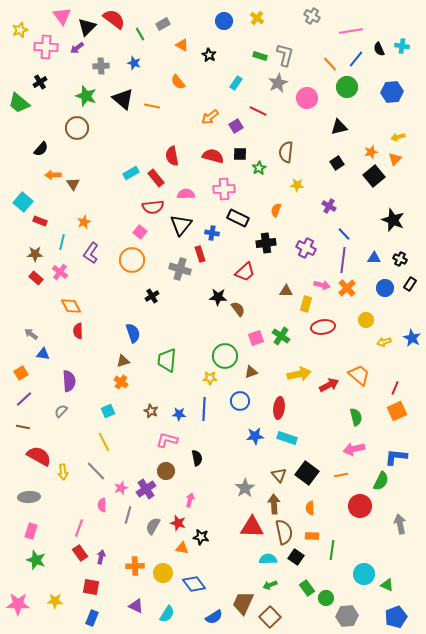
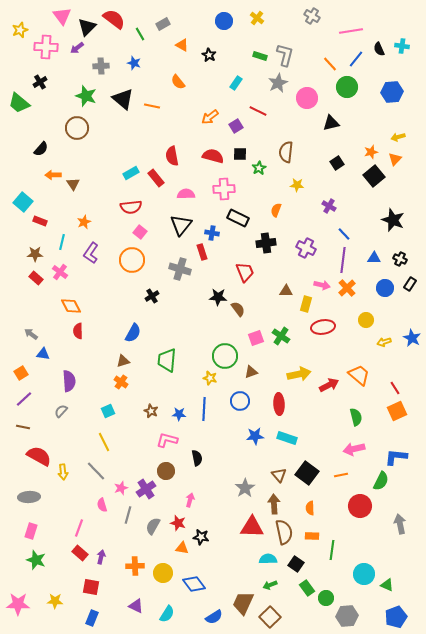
black triangle at (339, 127): moved 8 px left, 4 px up
red semicircle at (153, 207): moved 22 px left
red rectangle at (200, 254): moved 2 px right, 2 px up
red trapezoid at (245, 272): rotated 70 degrees counterclockwise
blue semicircle at (133, 333): rotated 48 degrees clockwise
yellow star at (210, 378): rotated 16 degrees clockwise
red line at (395, 388): rotated 56 degrees counterclockwise
red ellipse at (279, 408): moved 4 px up; rotated 10 degrees counterclockwise
pink semicircle at (102, 505): rotated 16 degrees counterclockwise
red rectangle at (80, 553): rotated 14 degrees counterclockwise
black square at (296, 557): moved 7 px down
